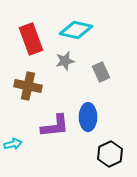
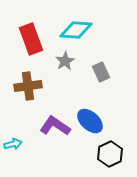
cyan diamond: rotated 8 degrees counterclockwise
gray star: rotated 18 degrees counterclockwise
brown cross: rotated 20 degrees counterclockwise
blue ellipse: moved 2 px right, 4 px down; rotated 48 degrees counterclockwise
purple L-shape: rotated 140 degrees counterclockwise
